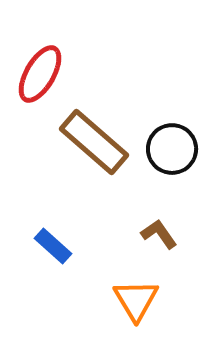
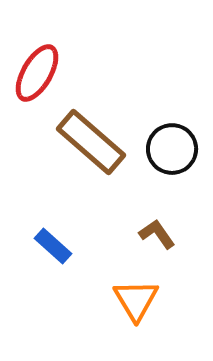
red ellipse: moved 3 px left, 1 px up
brown rectangle: moved 3 px left
brown L-shape: moved 2 px left
